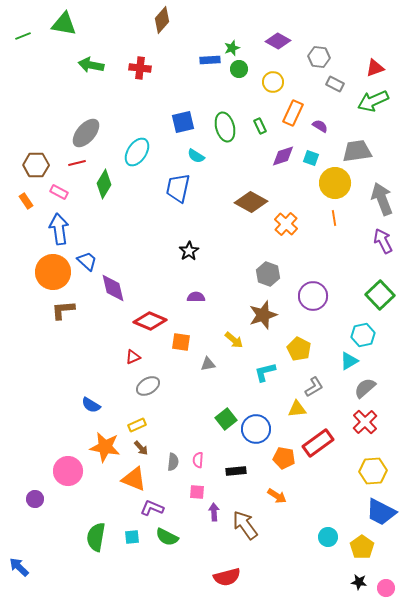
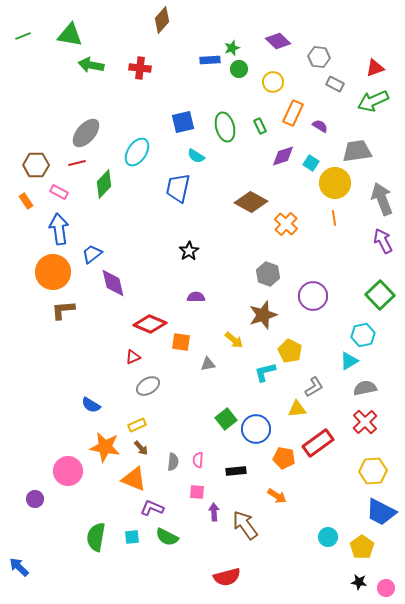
green triangle at (64, 24): moved 6 px right, 11 px down
purple diamond at (278, 41): rotated 15 degrees clockwise
cyan square at (311, 158): moved 5 px down; rotated 14 degrees clockwise
green diamond at (104, 184): rotated 12 degrees clockwise
blue trapezoid at (87, 261): moved 5 px right, 7 px up; rotated 80 degrees counterclockwise
purple diamond at (113, 288): moved 5 px up
red diamond at (150, 321): moved 3 px down
yellow pentagon at (299, 349): moved 9 px left, 2 px down
gray semicircle at (365, 388): rotated 30 degrees clockwise
